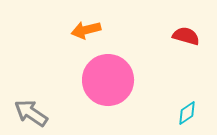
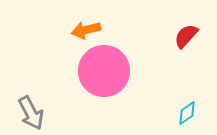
red semicircle: rotated 64 degrees counterclockwise
pink circle: moved 4 px left, 9 px up
gray arrow: rotated 152 degrees counterclockwise
